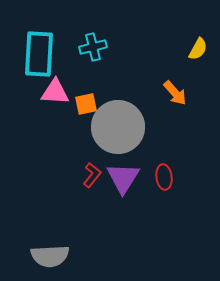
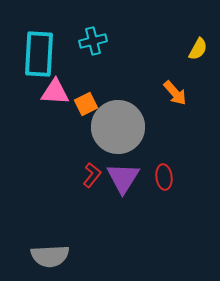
cyan cross: moved 6 px up
orange square: rotated 15 degrees counterclockwise
